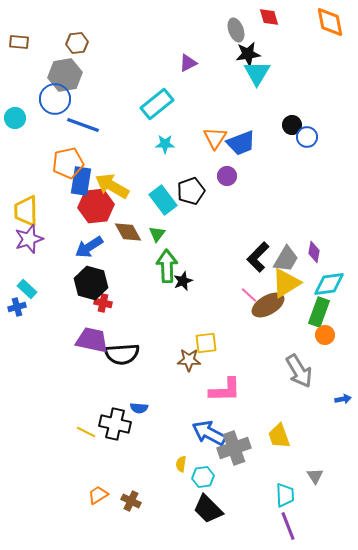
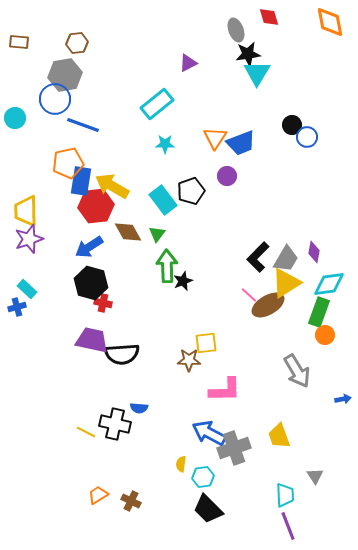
gray arrow at (299, 371): moved 2 px left
